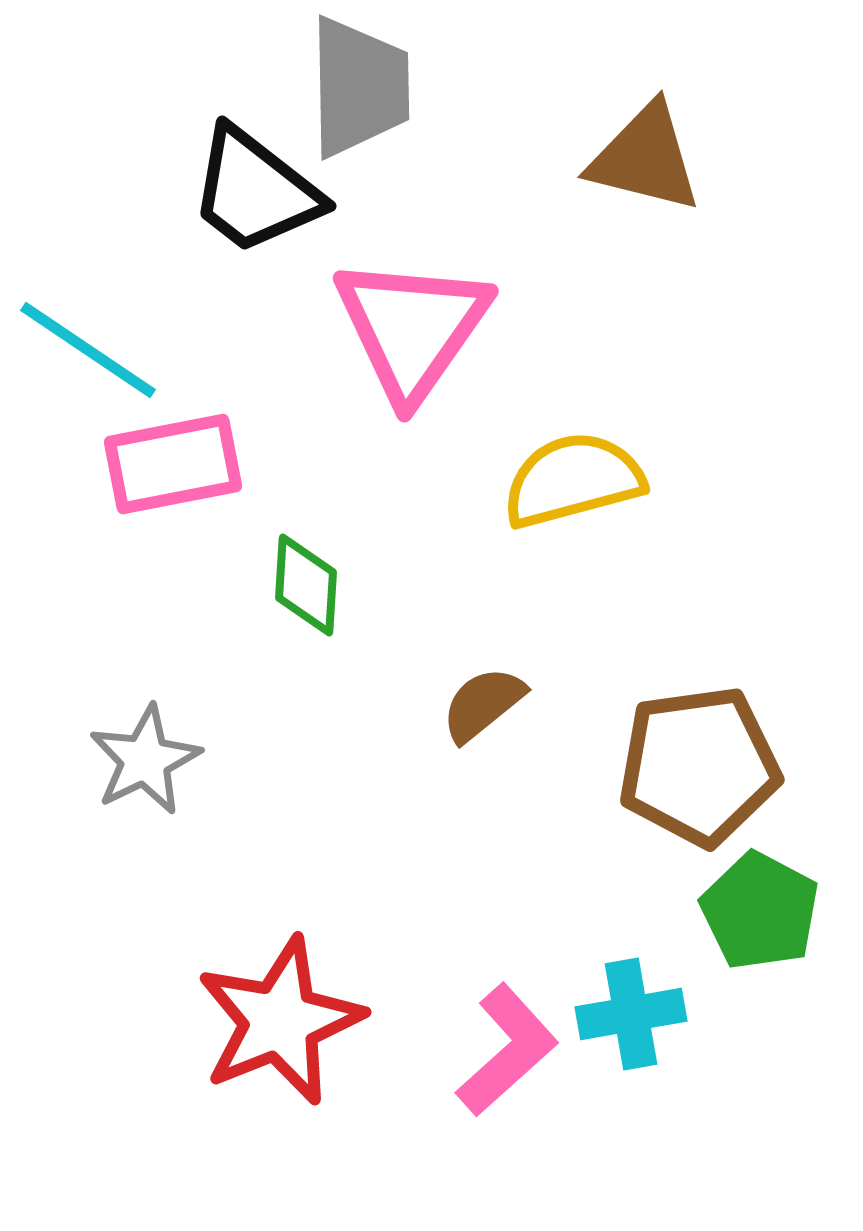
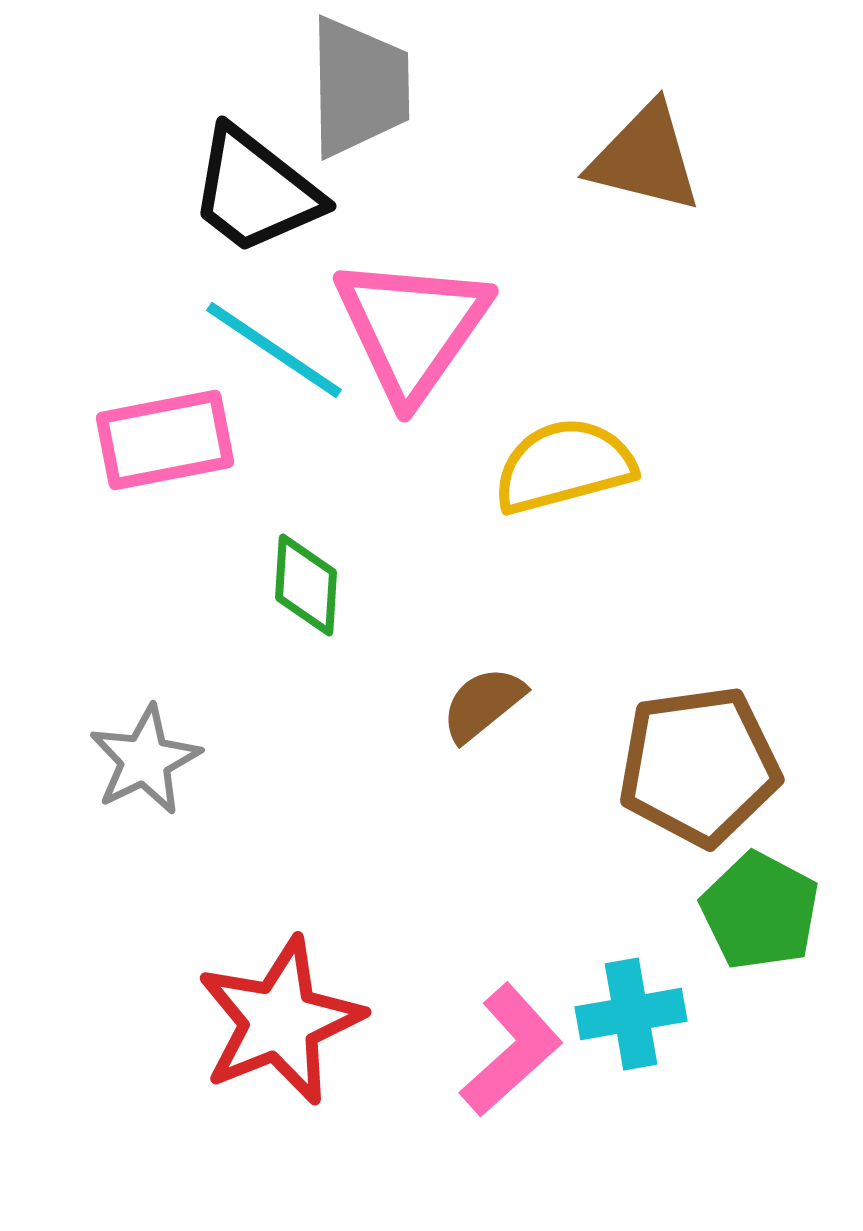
cyan line: moved 186 px right
pink rectangle: moved 8 px left, 24 px up
yellow semicircle: moved 9 px left, 14 px up
pink L-shape: moved 4 px right
